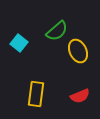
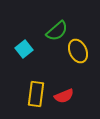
cyan square: moved 5 px right, 6 px down; rotated 12 degrees clockwise
red semicircle: moved 16 px left
